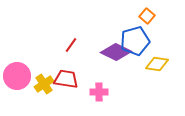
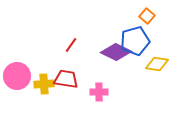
yellow cross: rotated 30 degrees clockwise
